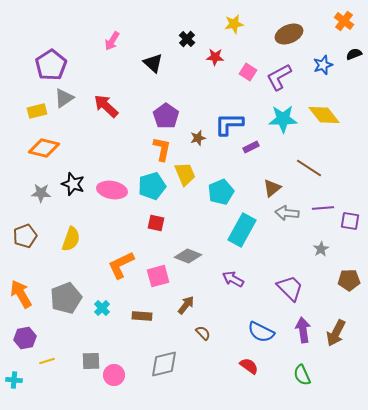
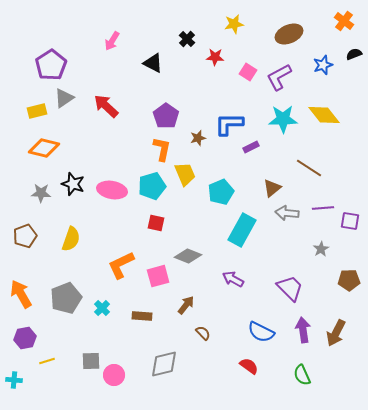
black triangle at (153, 63): rotated 15 degrees counterclockwise
